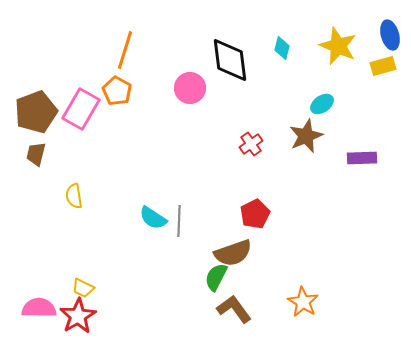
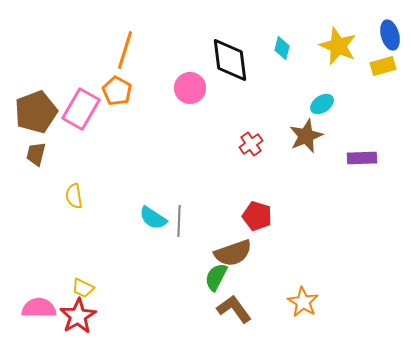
red pentagon: moved 2 px right, 2 px down; rotated 28 degrees counterclockwise
